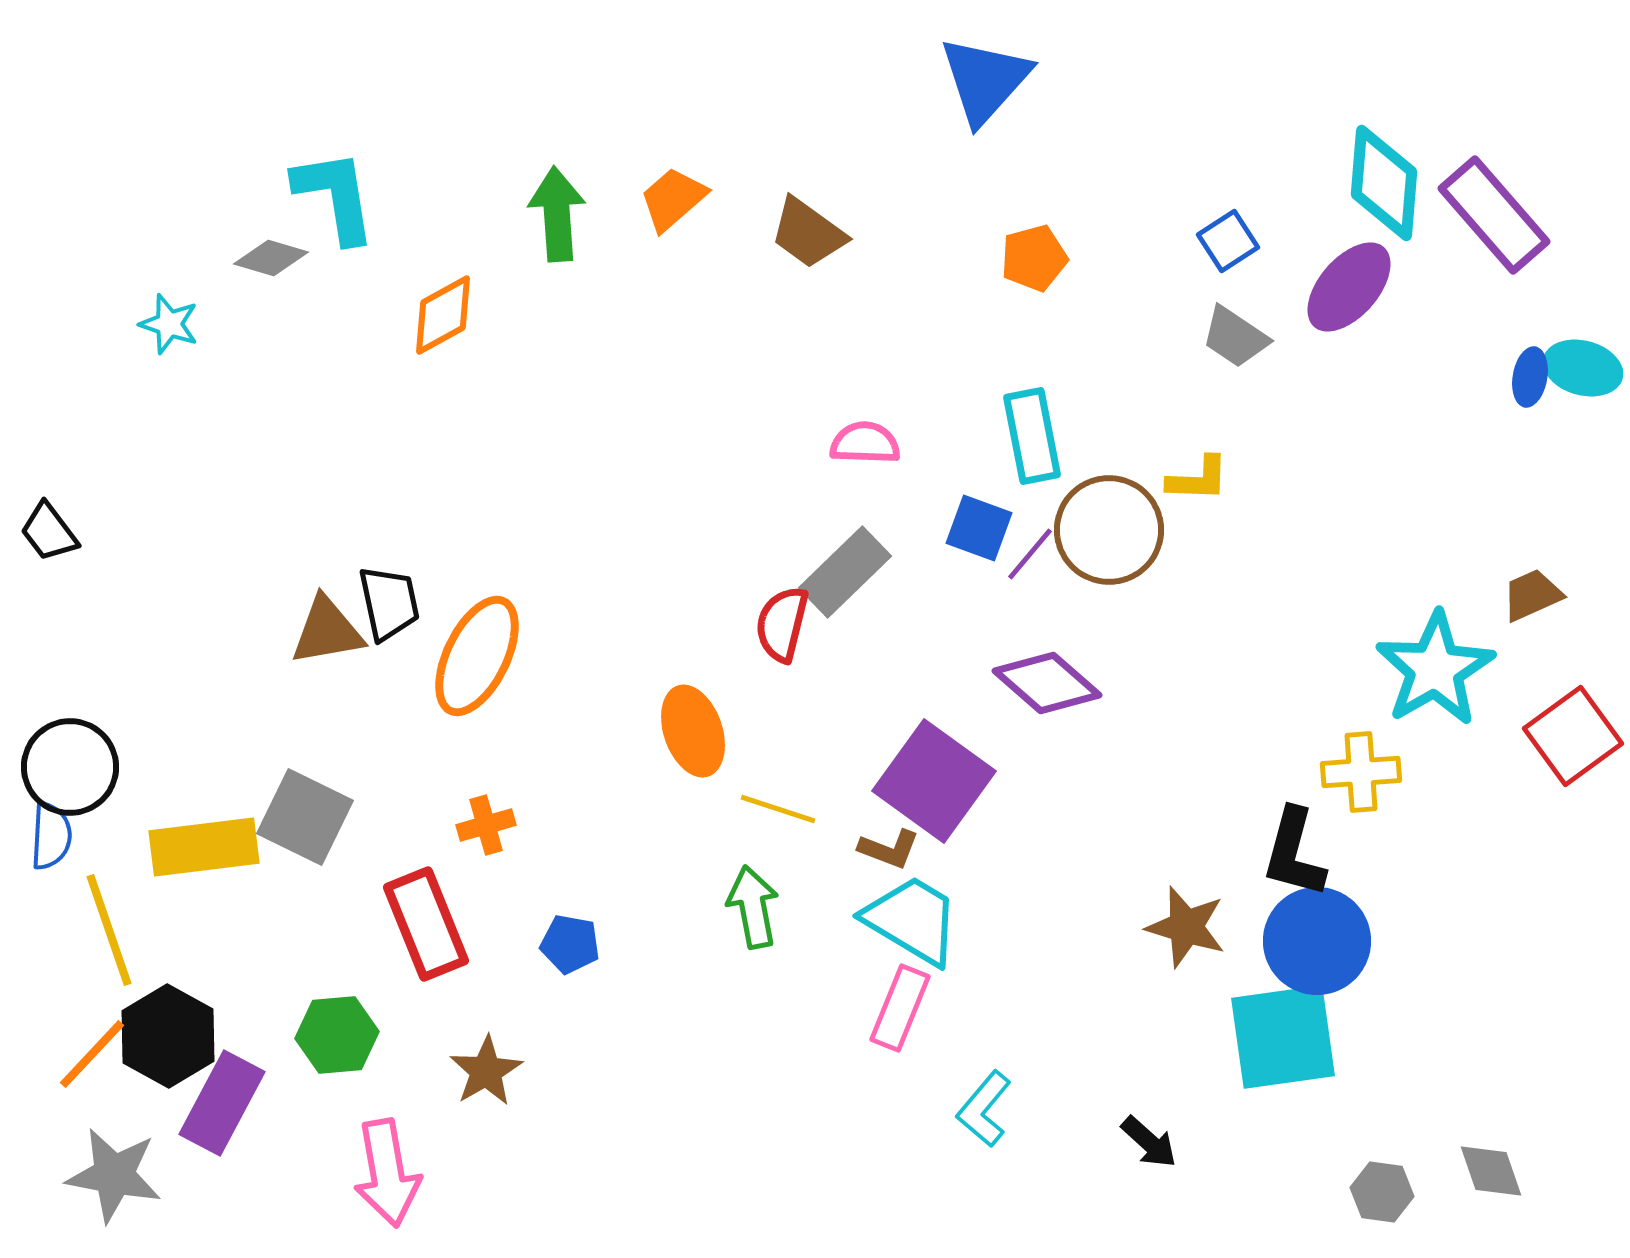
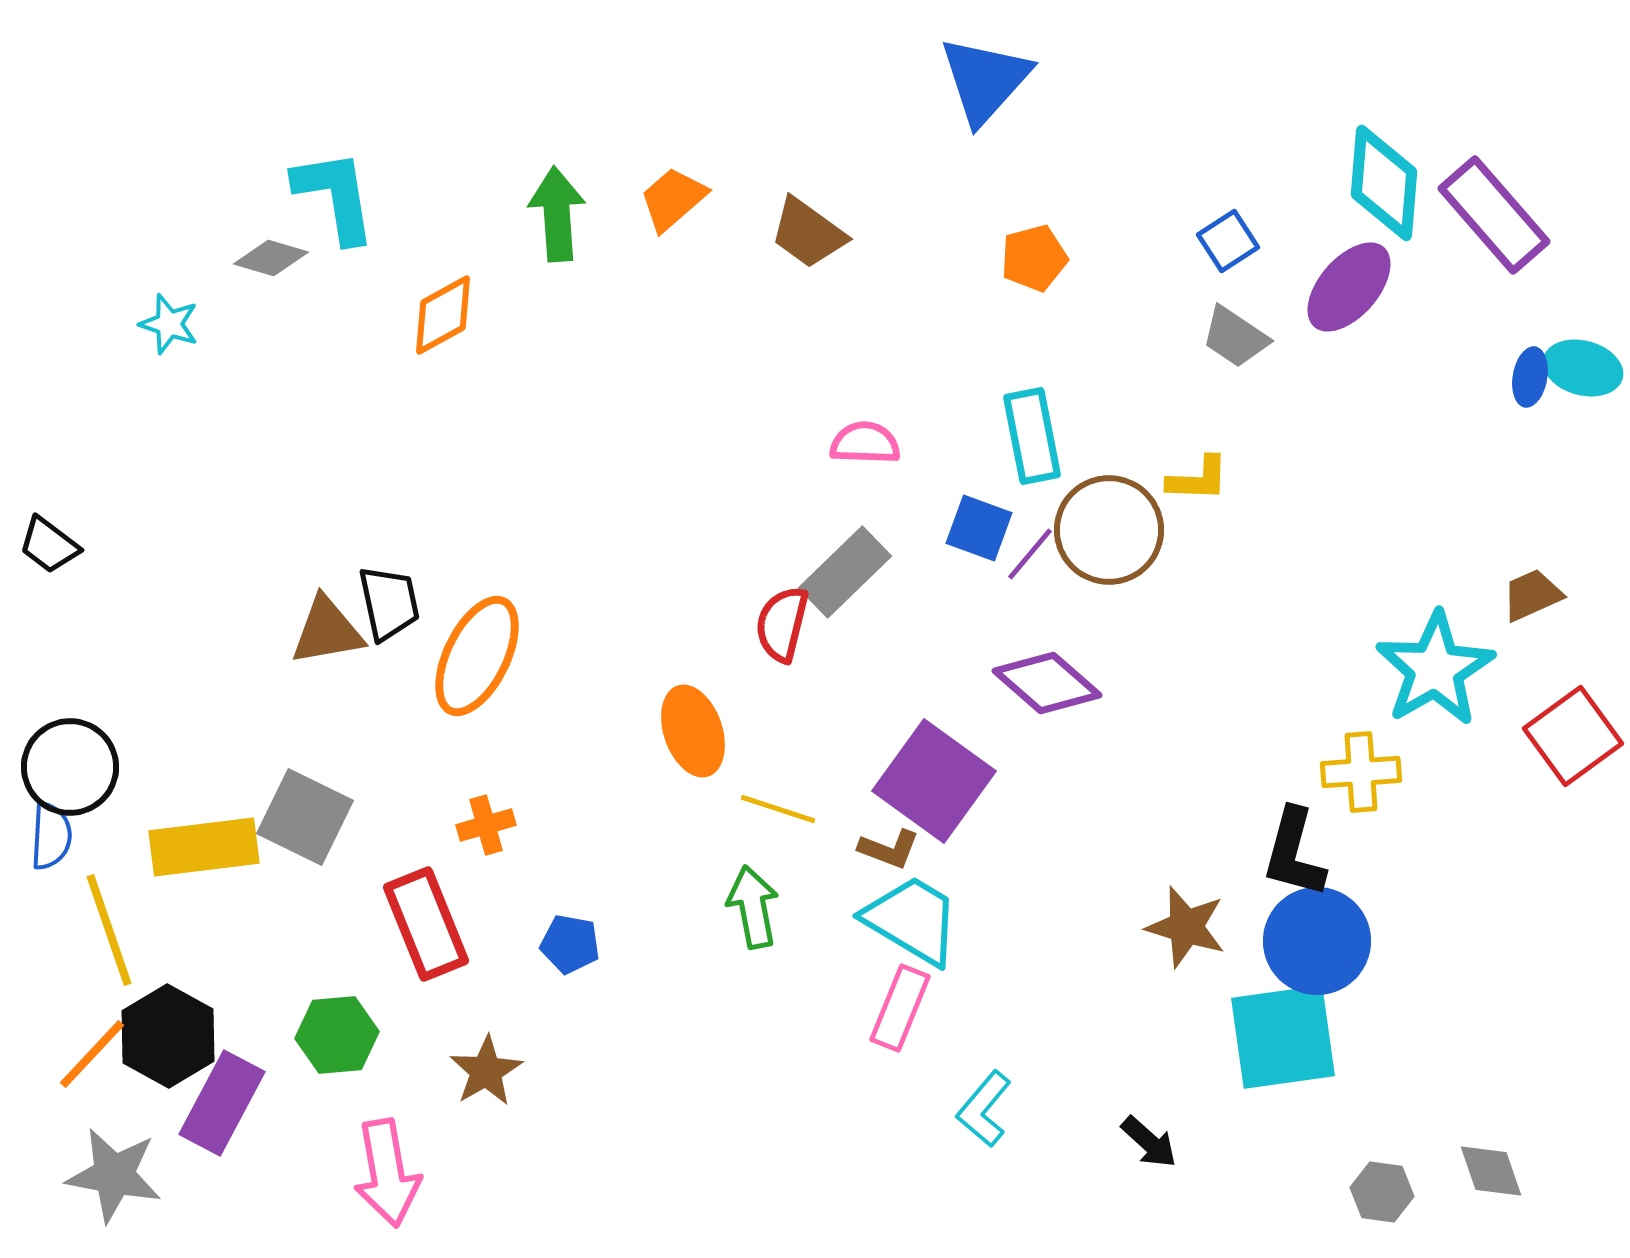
black trapezoid at (49, 532): moved 13 px down; rotated 16 degrees counterclockwise
